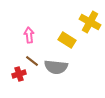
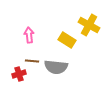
yellow cross: moved 1 px left, 3 px down
brown line: rotated 32 degrees counterclockwise
